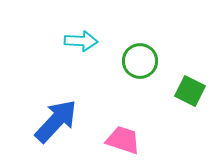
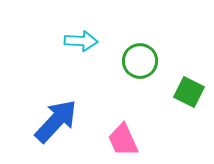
green square: moved 1 px left, 1 px down
pink trapezoid: rotated 132 degrees counterclockwise
